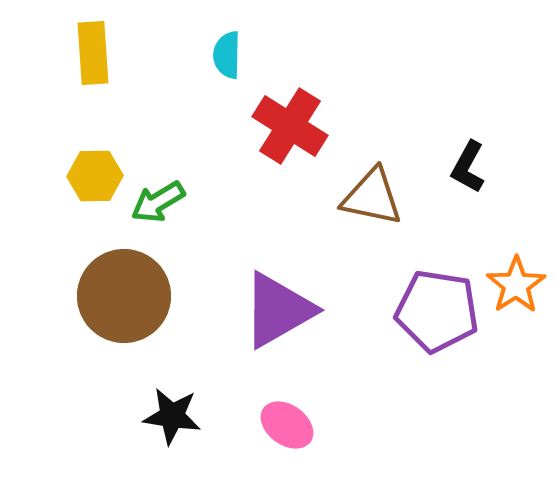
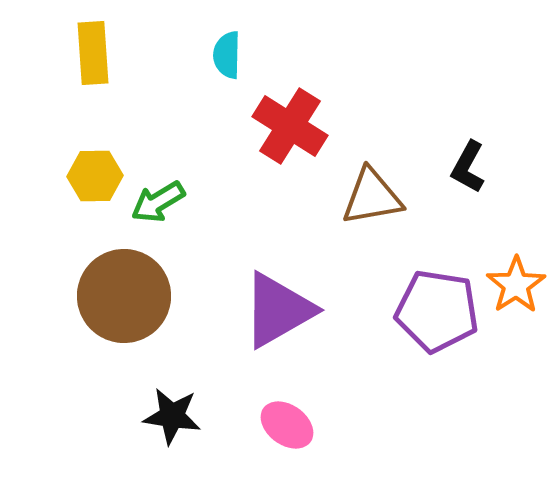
brown triangle: rotated 22 degrees counterclockwise
